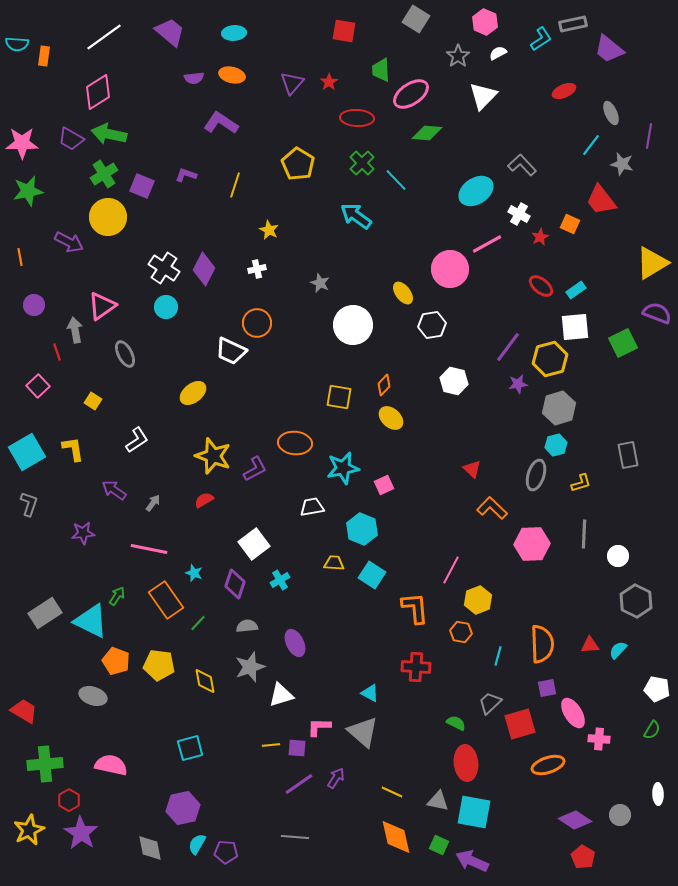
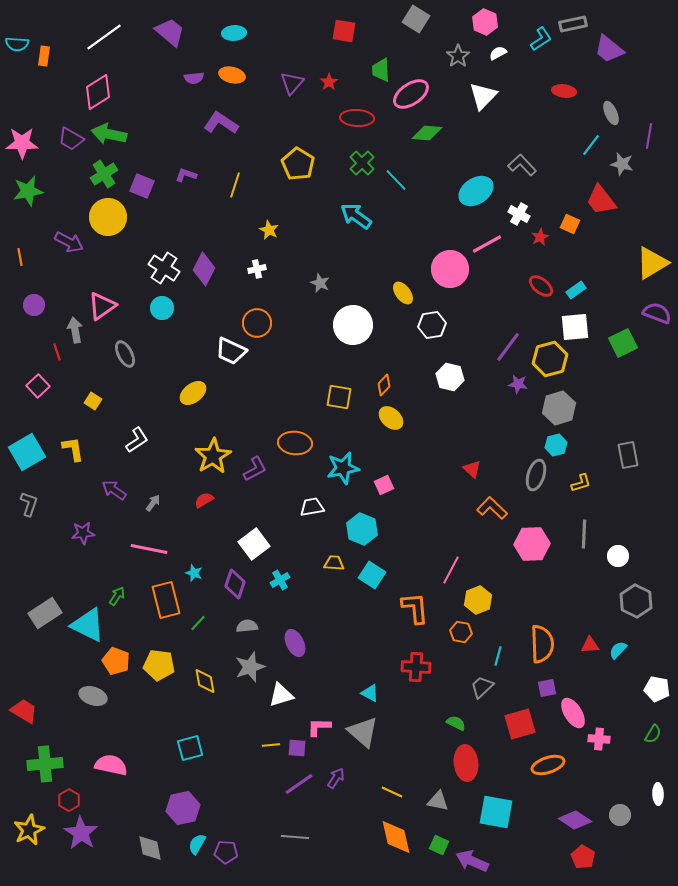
red ellipse at (564, 91): rotated 30 degrees clockwise
cyan circle at (166, 307): moved 4 px left, 1 px down
white hexagon at (454, 381): moved 4 px left, 4 px up
purple star at (518, 384): rotated 18 degrees clockwise
yellow star at (213, 456): rotated 21 degrees clockwise
orange rectangle at (166, 600): rotated 21 degrees clockwise
cyan triangle at (91, 621): moved 3 px left, 4 px down
gray trapezoid at (490, 703): moved 8 px left, 16 px up
green semicircle at (652, 730): moved 1 px right, 4 px down
cyan square at (474, 812): moved 22 px right
